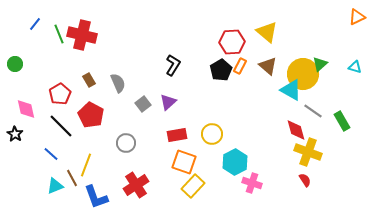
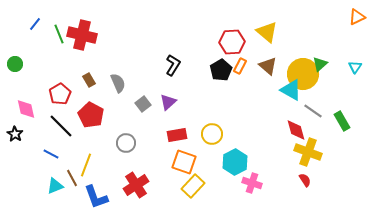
cyan triangle at (355, 67): rotated 48 degrees clockwise
blue line at (51, 154): rotated 14 degrees counterclockwise
